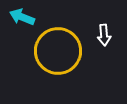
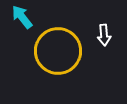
cyan arrow: rotated 30 degrees clockwise
